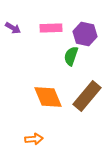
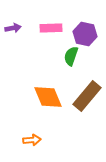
purple arrow: rotated 42 degrees counterclockwise
orange arrow: moved 2 px left, 1 px down
